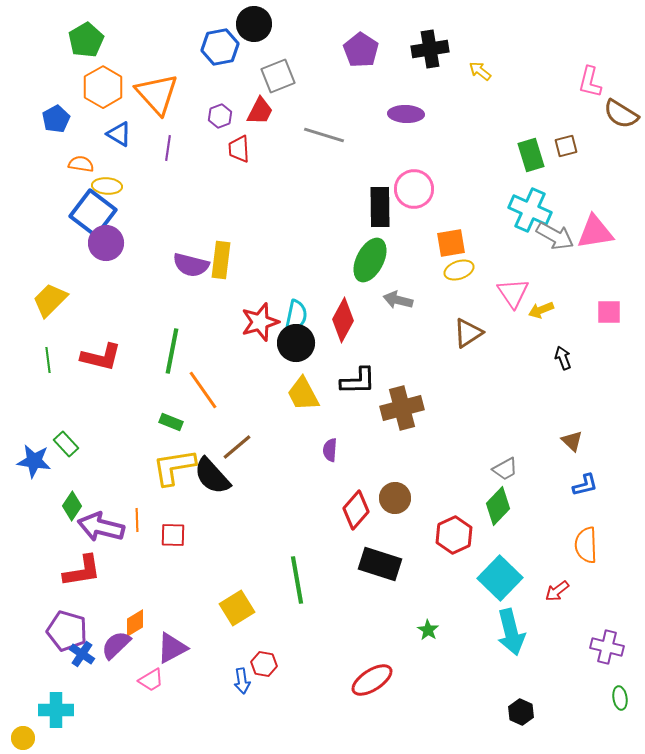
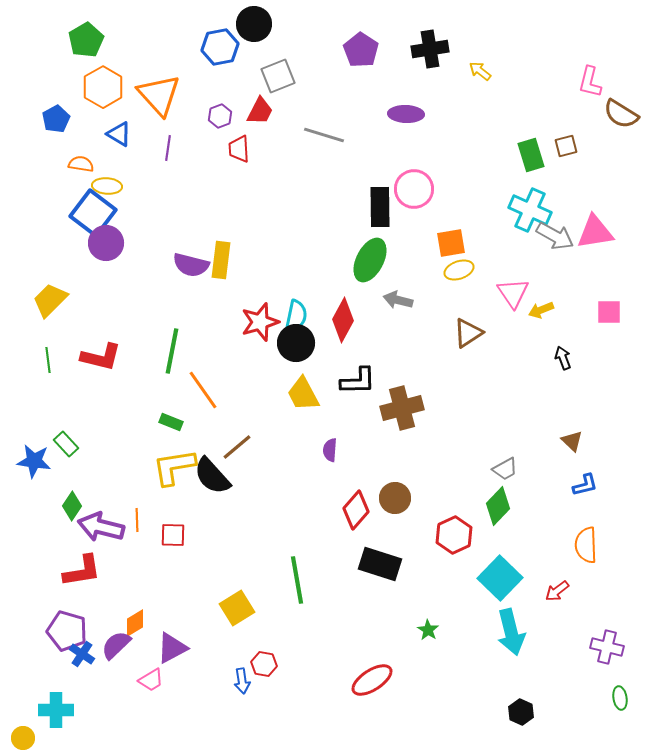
orange triangle at (157, 94): moved 2 px right, 1 px down
